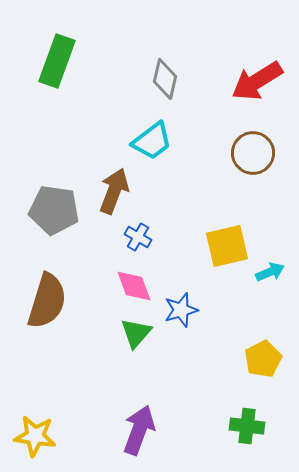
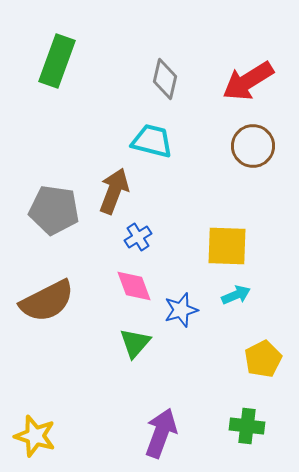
red arrow: moved 9 px left
cyan trapezoid: rotated 129 degrees counterclockwise
brown circle: moved 7 px up
blue cross: rotated 28 degrees clockwise
yellow square: rotated 15 degrees clockwise
cyan arrow: moved 34 px left, 23 px down
brown semicircle: rotated 46 degrees clockwise
green triangle: moved 1 px left, 10 px down
purple arrow: moved 22 px right, 3 px down
yellow star: rotated 9 degrees clockwise
